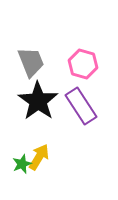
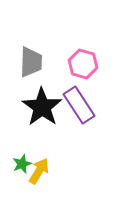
gray trapezoid: rotated 24 degrees clockwise
black star: moved 4 px right, 6 px down
purple rectangle: moved 2 px left, 1 px up
yellow arrow: moved 14 px down
